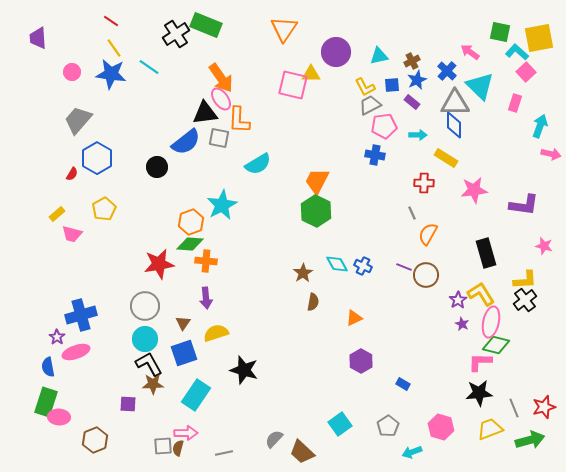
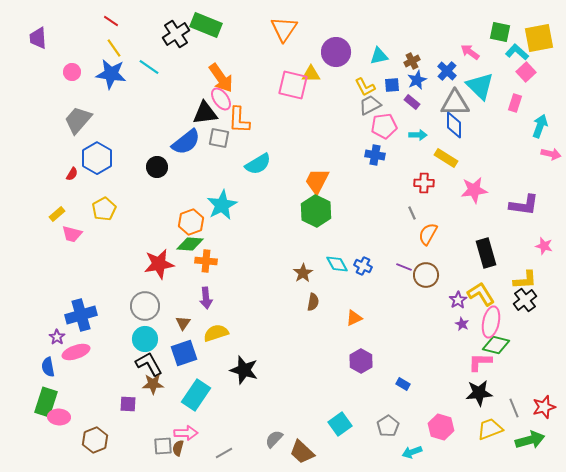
gray line at (224, 453): rotated 18 degrees counterclockwise
